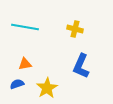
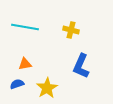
yellow cross: moved 4 px left, 1 px down
